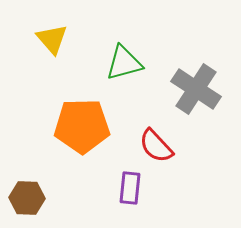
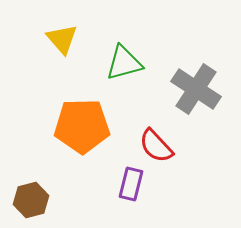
yellow triangle: moved 10 px right
purple rectangle: moved 1 px right, 4 px up; rotated 8 degrees clockwise
brown hexagon: moved 4 px right, 2 px down; rotated 16 degrees counterclockwise
